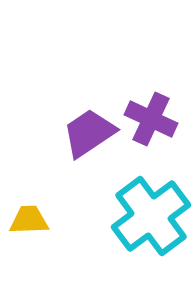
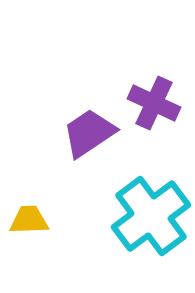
purple cross: moved 3 px right, 16 px up
